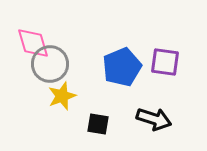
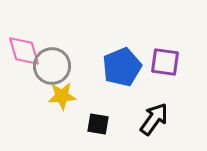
pink diamond: moved 9 px left, 8 px down
gray circle: moved 2 px right, 2 px down
yellow star: rotated 16 degrees clockwise
black arrow: rotated 72 degrees counterclockwise
